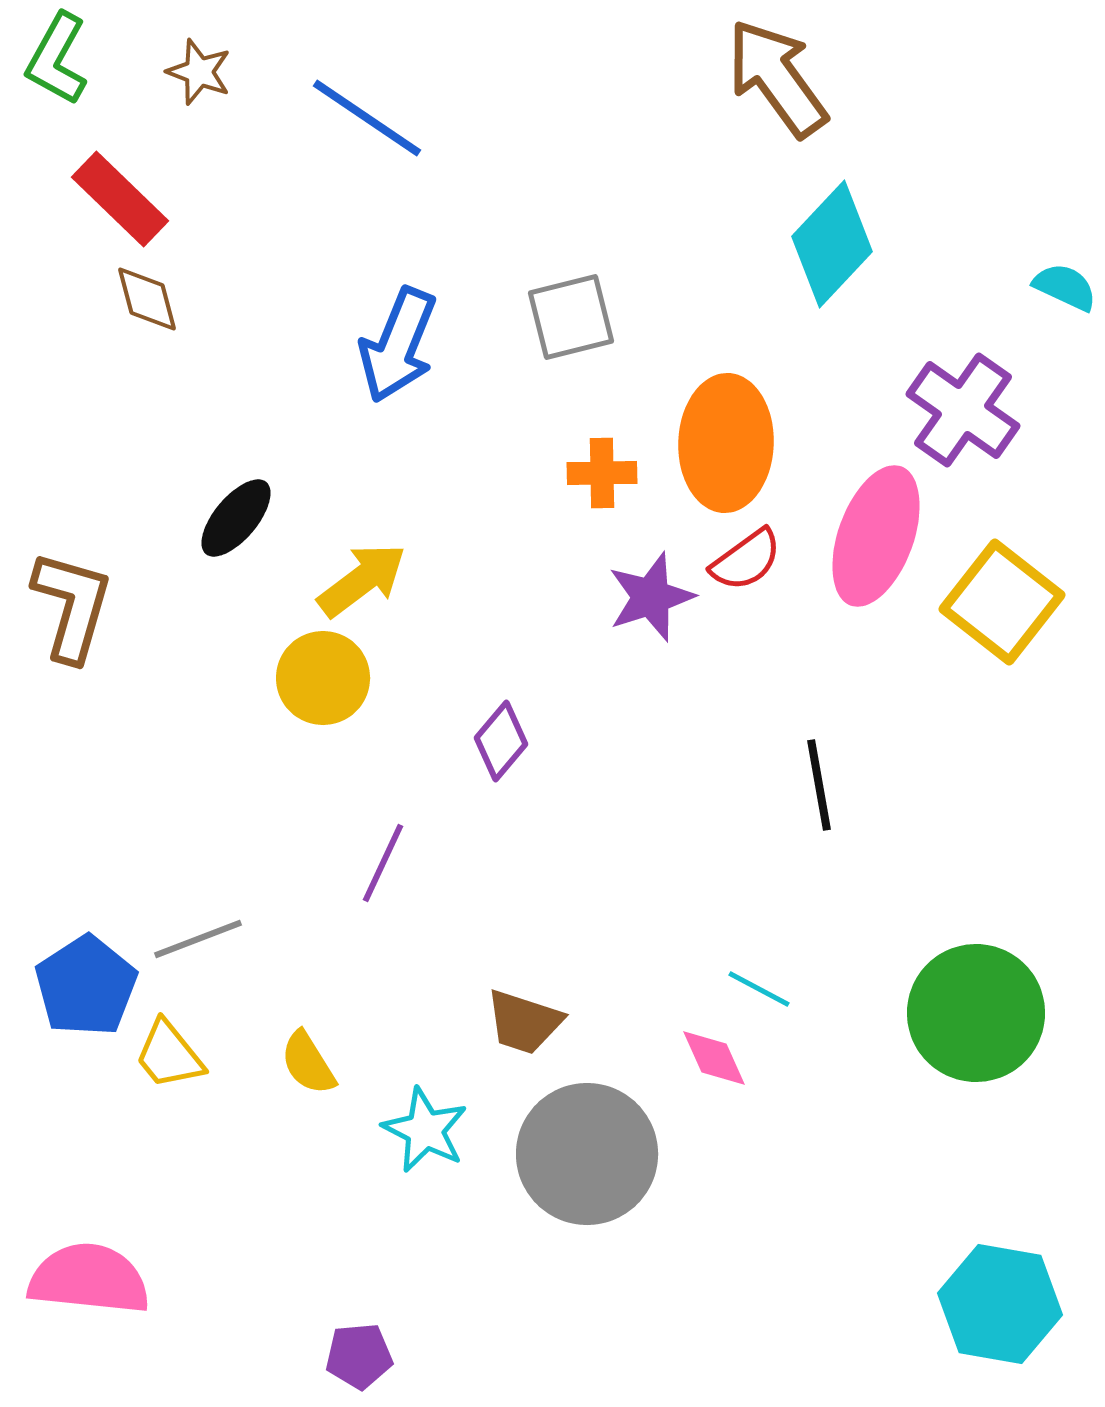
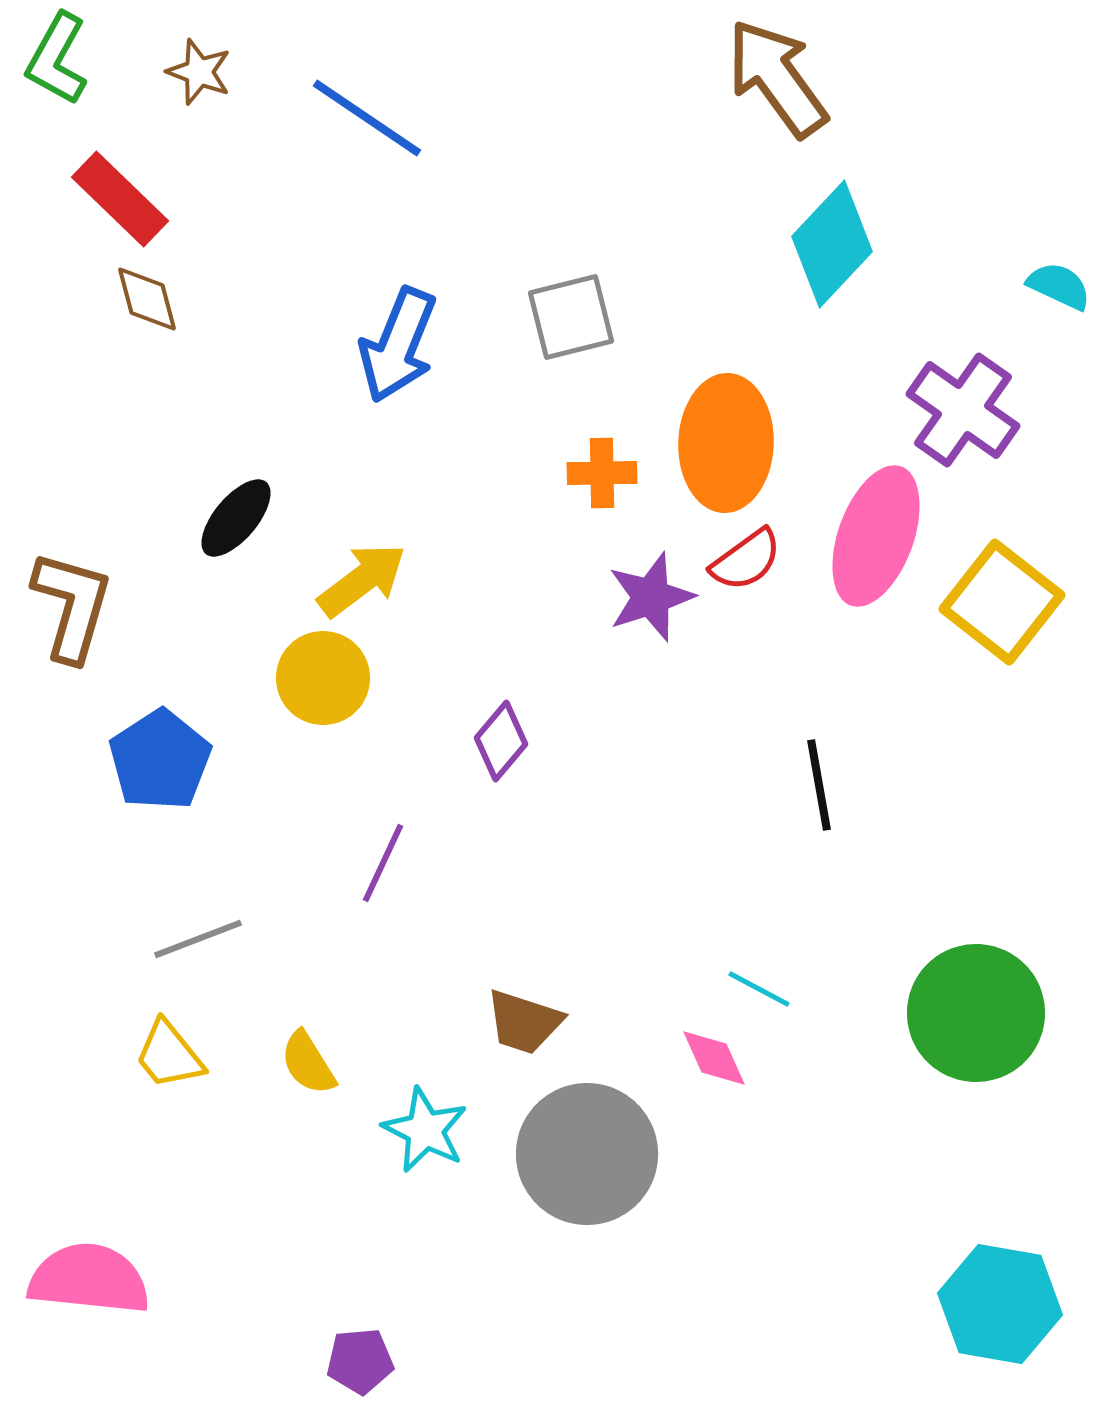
cyan semicircle: moved 6 px left, 1 px up
blue pentagon: moved 74 px right, 226 px up
purple pentagon: moved 1 px right, 5 px down
